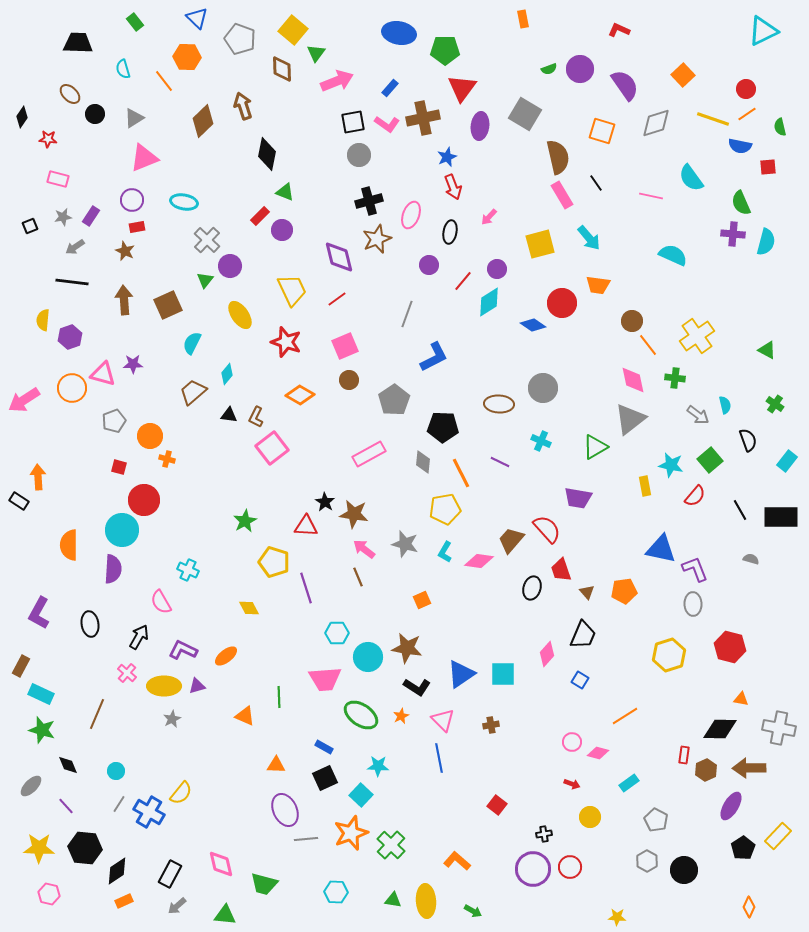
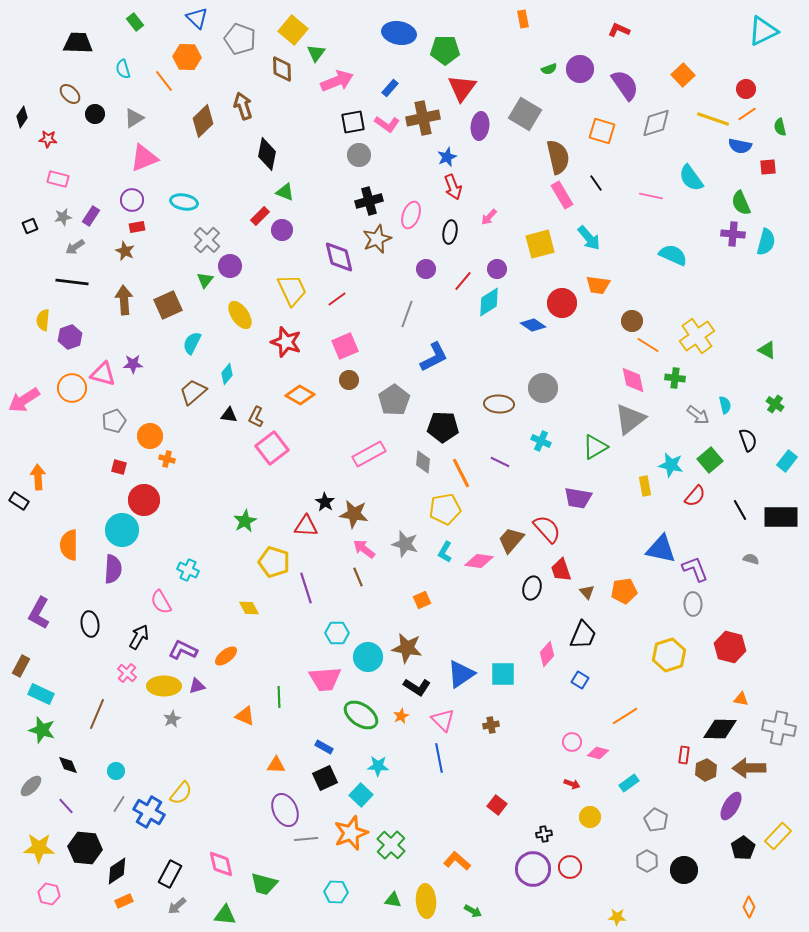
purple circle at (429, 265): moved 3 px left, 4 px down
orange line at (648, 345): rotated 20 degrees counterclockwise
